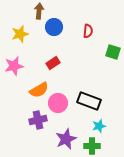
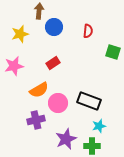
purple cross: moved 2 px left
